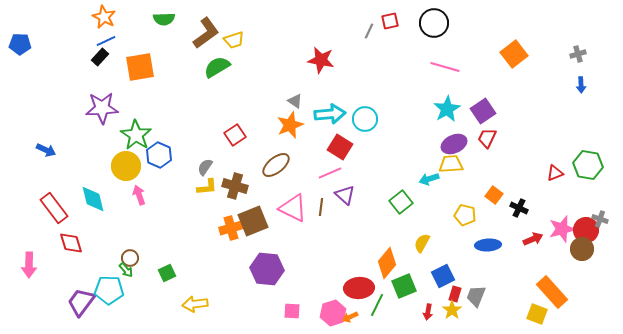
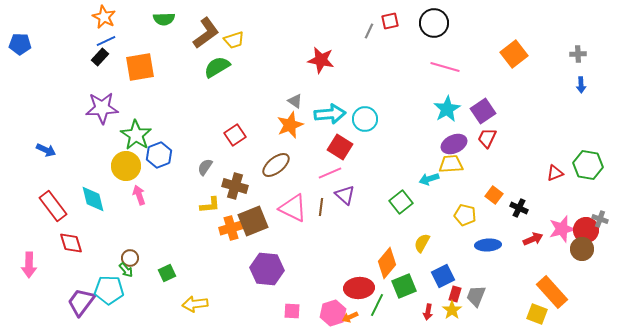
gray cross at (578, 54): rotated 14 degrees clockwise
blue hexagon at (159, 155): rotated 15 degrees clockwise
yellow L-shape at (207, 187): moved 3 px right, 18 px down
red rectangle at (54, 208): moved 1 px left, 2 px up
